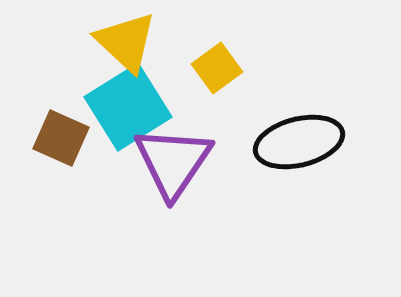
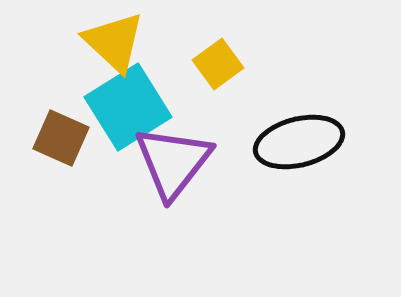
yellow triangle: moved 12 px left
yellow square: moved 1 px right, 4 px up
purple triangle: rotated 4 degrees clockwise
